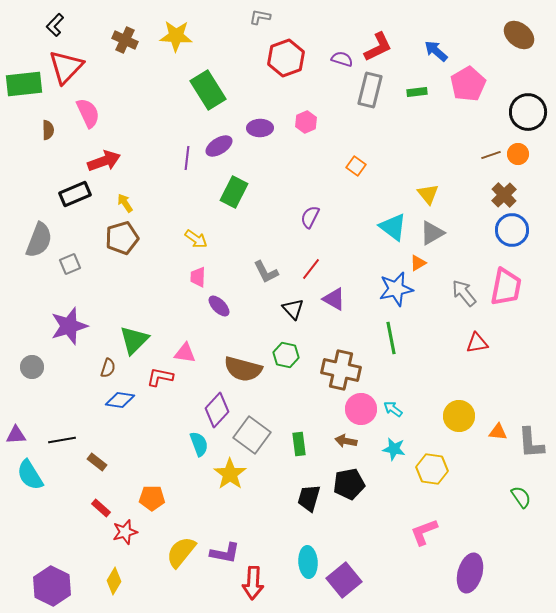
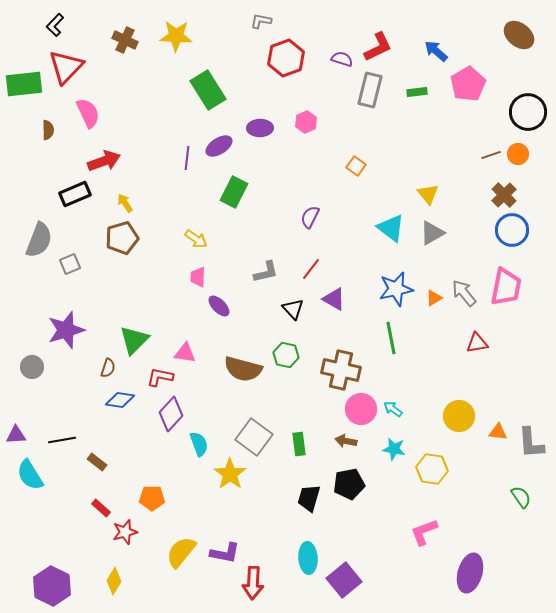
gray L-shape at (260, 17): moved 1 px right, 4 px down
cyan triangle at (393, 227): moved 2 px left, 1 px down
orange triangle at (418, 263): moved 16 px right, 35 px down
gray L-shape at (266, 272): rotated 76 degrees counterclockwise
purple star at (69, 326): moved 3 px left, 4 px down
purple diamond at (217, 410): moved 46 px left, 4 px down
gray square at (252, 435): moved 2 px right, 2 px down
cyan ellipse at (308, 562): moved 4 px up
